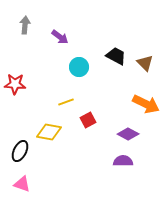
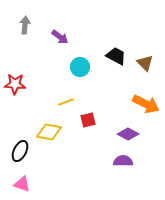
cyan circle: moved 1 px right
red square: rotated 14 degrees clockwise
